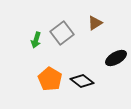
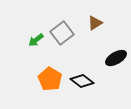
green arrow: rotated 35 degrees clockwise
